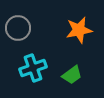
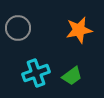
cyan cross: moved 3 px right, 5 px down
green trapezoid: moved 1 px down
